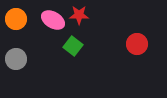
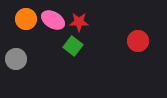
red star: moved 7 px down
orange circle: moved 10 px right
red circle: moved 1 px right, 3 px up
